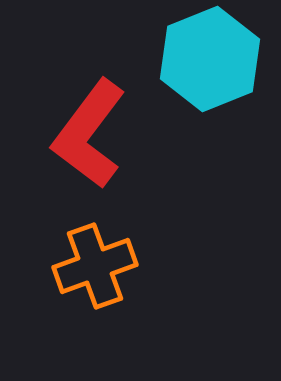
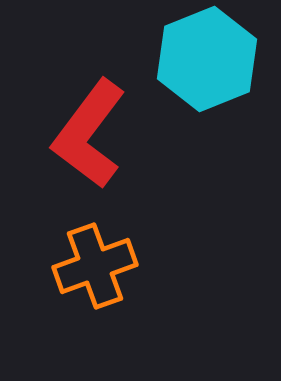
cyan hexagon: moved 3 px left
